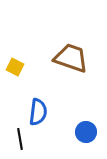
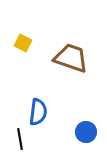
yellow square: moved 8 px right, 24 px up
